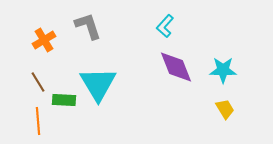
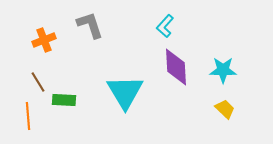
gray L-shape: moved 2 px right, 1 px up
orange cross: rotated 10 degrees clockwise
purple diamond: rotated 18 degrees clockwise
cyan triangle: moved 27 px right, 8 px down
yellow trapezoid: rotated 15 degrees counterclockwise
orange line: moved 10 px left, 5 px up
